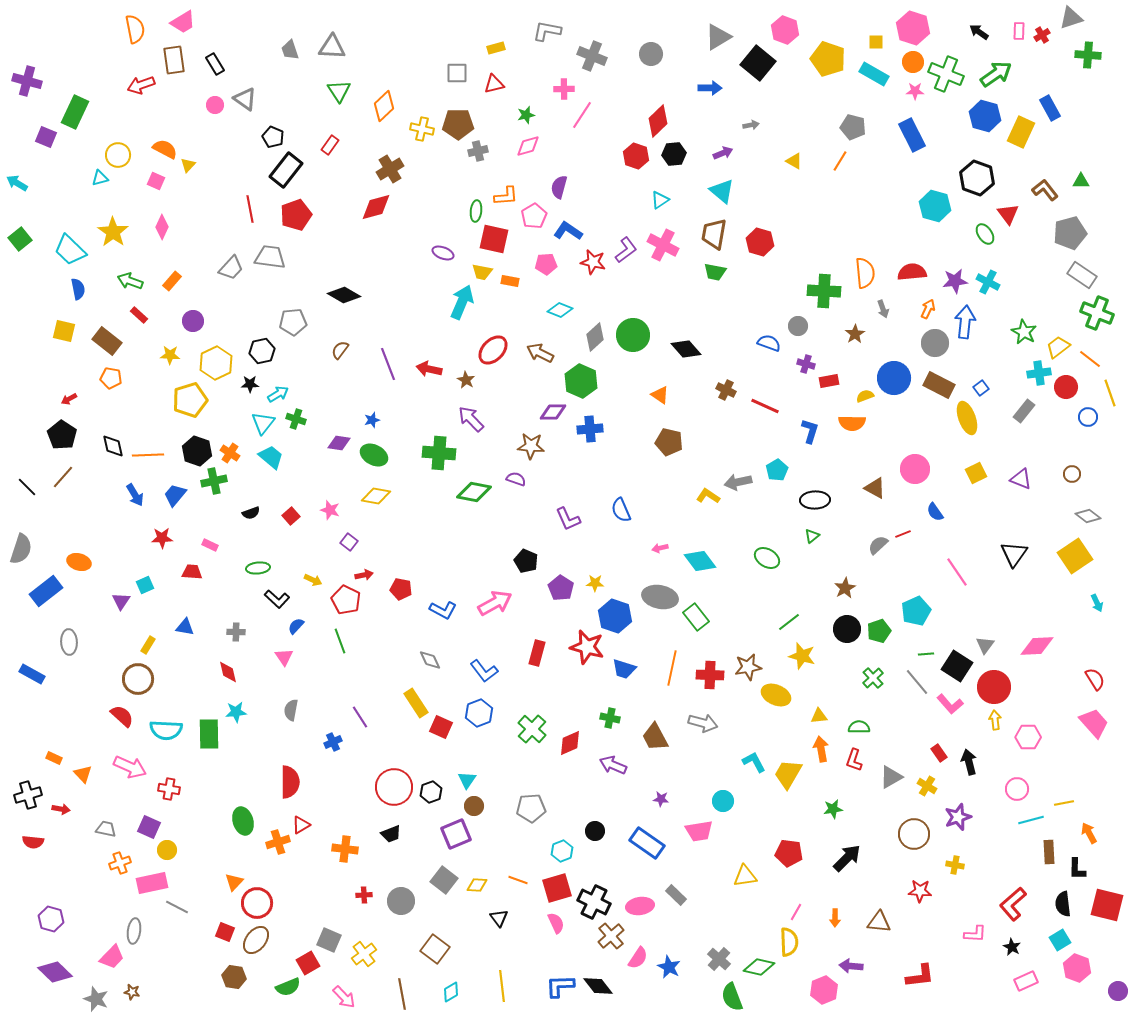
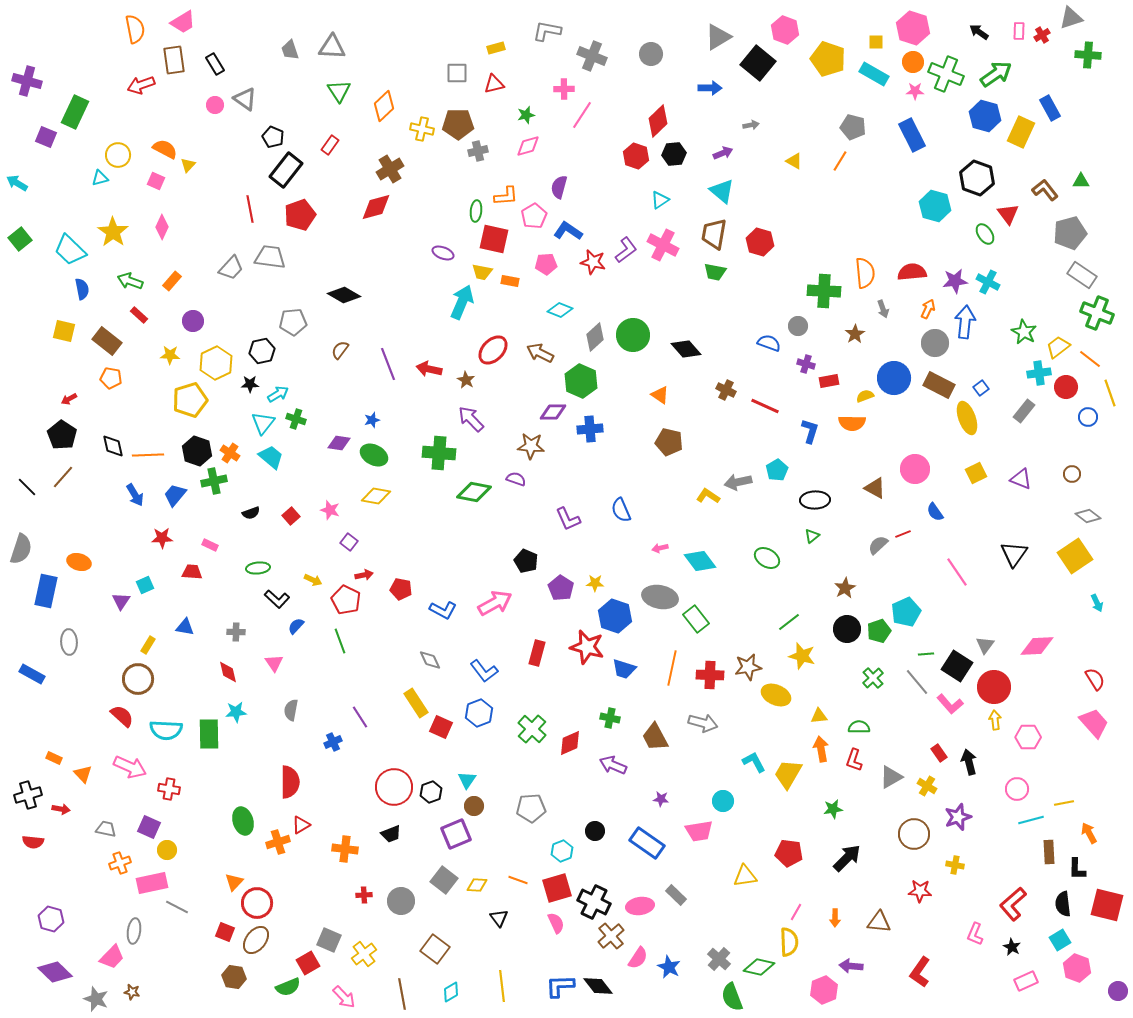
red pentagon at (296, 215): moved 4 px right
blue semicircle at (78, 289): moved 4 px right
blue rectangle at (46, 591): rotated 40 degrees counterclockwise
cyan pentagon at (916, 611): moved 10 px left, 1 px down
green rectangle at (696, 617): moved 2 px down
pink triangle at (284, 657): moved 10 px left, 6 px down
pink L-shape at (975, 934): rotated 110 degrees clockwise
red L-shape at (920, 976): moved 4 px up; rotated 132 degrees clockwise
